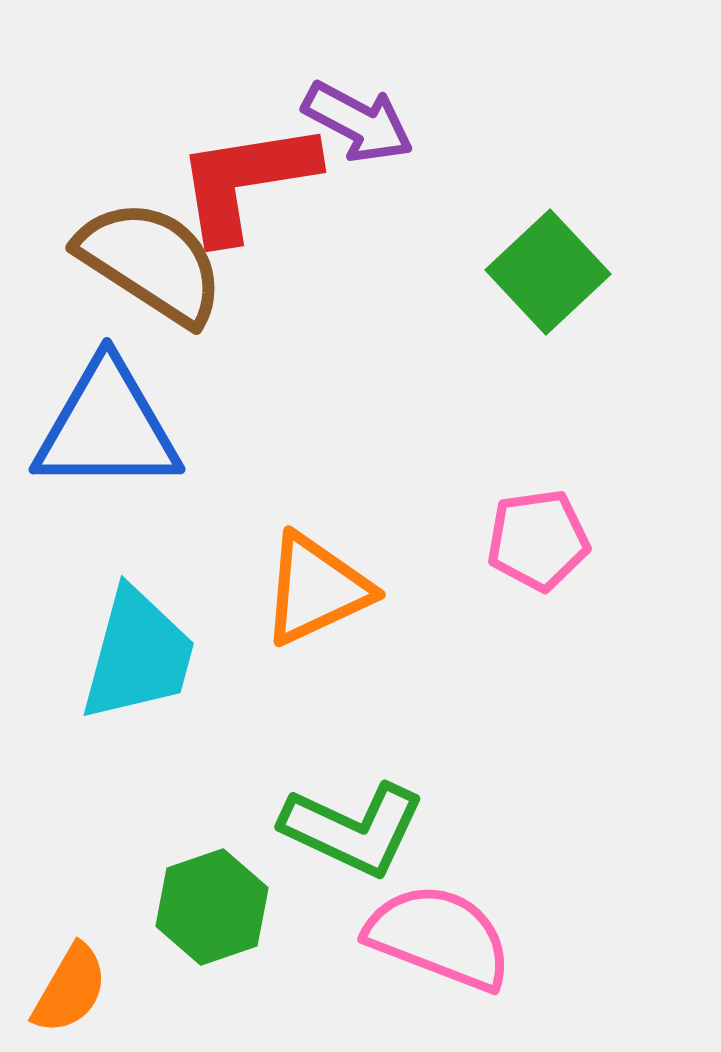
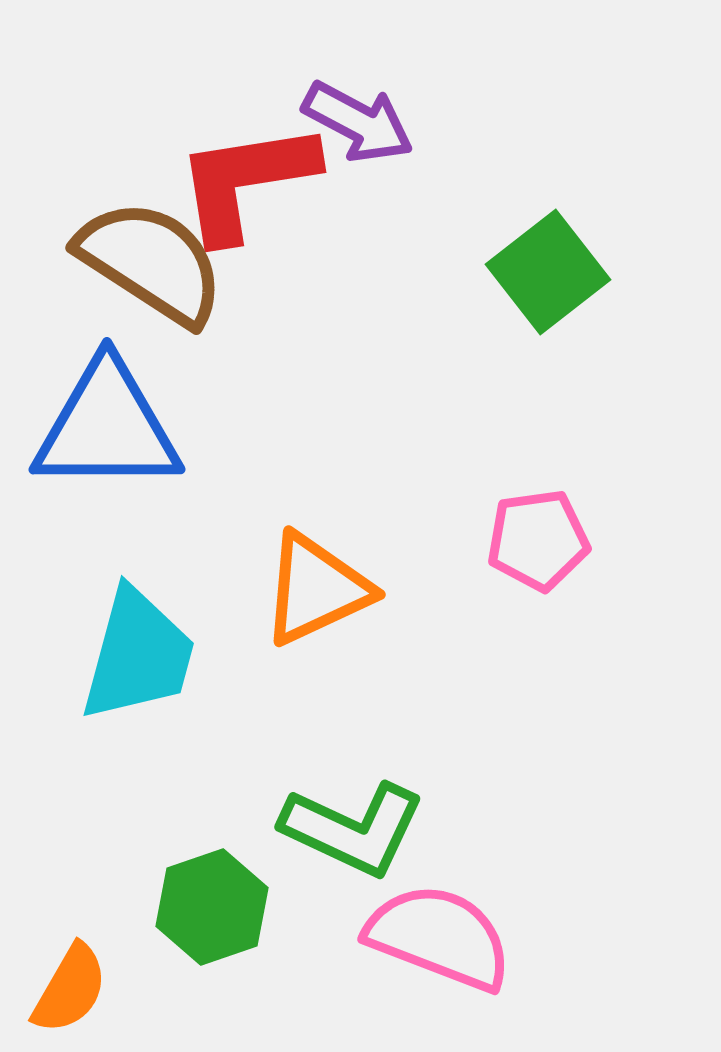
green square: rotated 5 degrees clockwise
